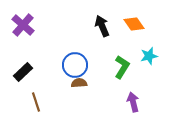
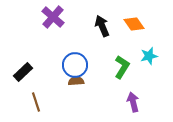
purple cross: moved 30 px right, 8 px up
brown semicircle: moved 3 px left, 2 px up
